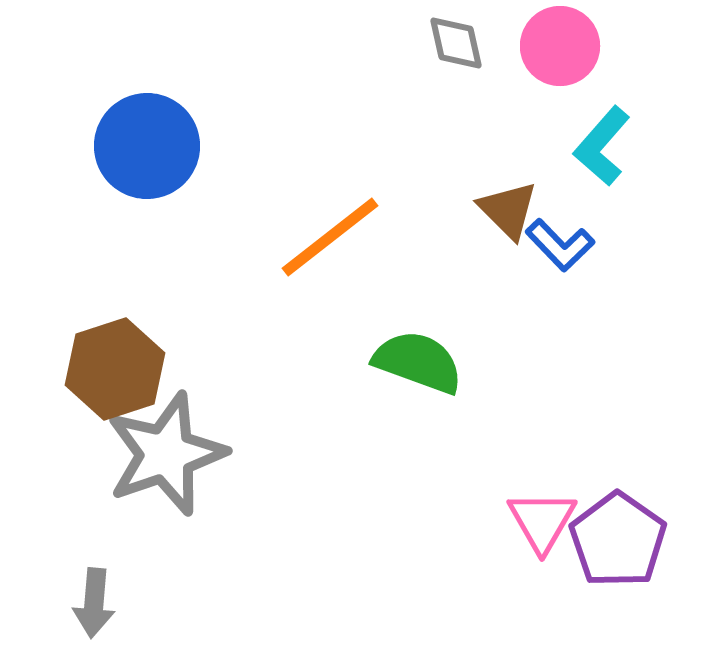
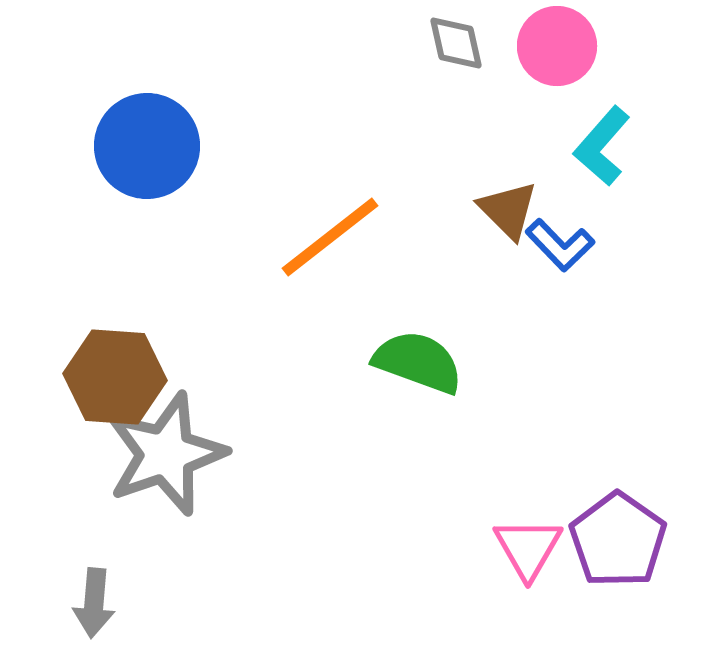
pink circle: moved 3 px left
brown hexagon: moved 8 px down; rotated 22 degrees clockwise
pink triangle: moved 14 px left, 27 px down
